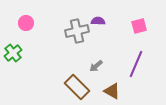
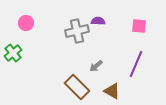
pink square: rotated 21 degrees clockwise
